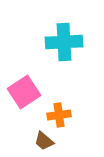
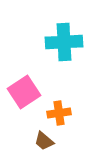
orange cross: moved 2 px up
